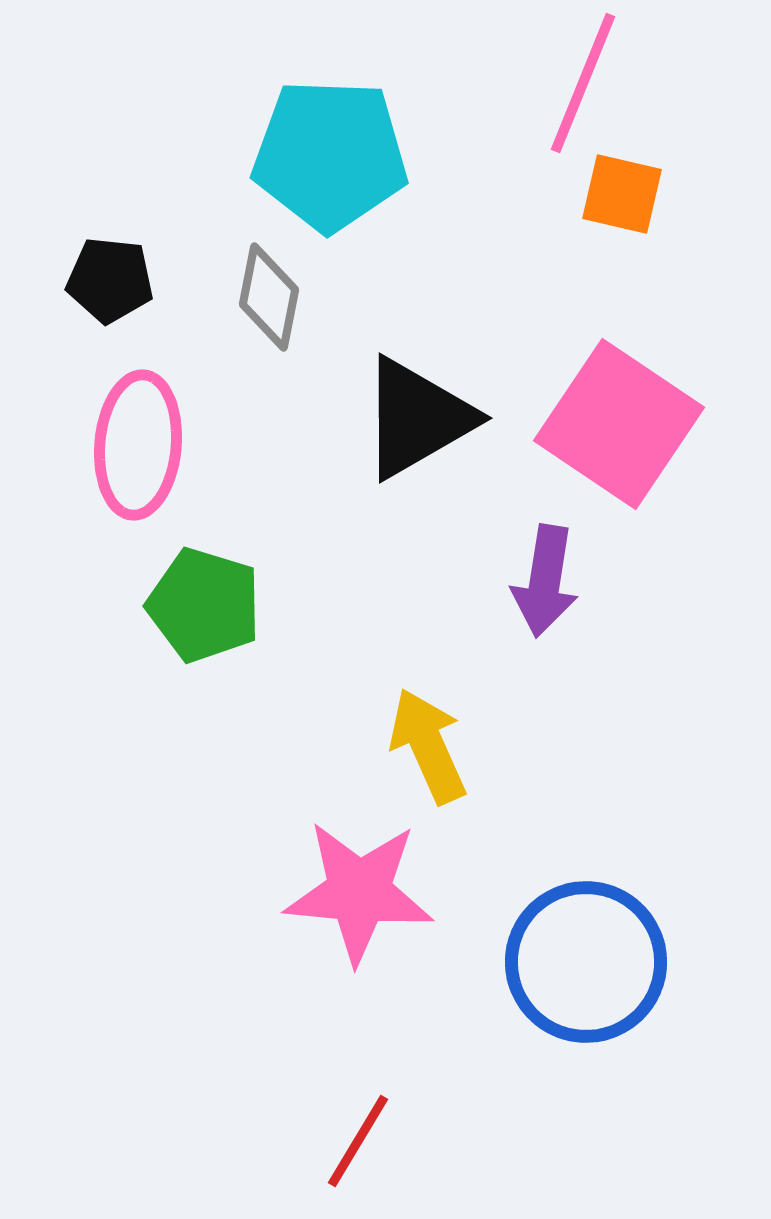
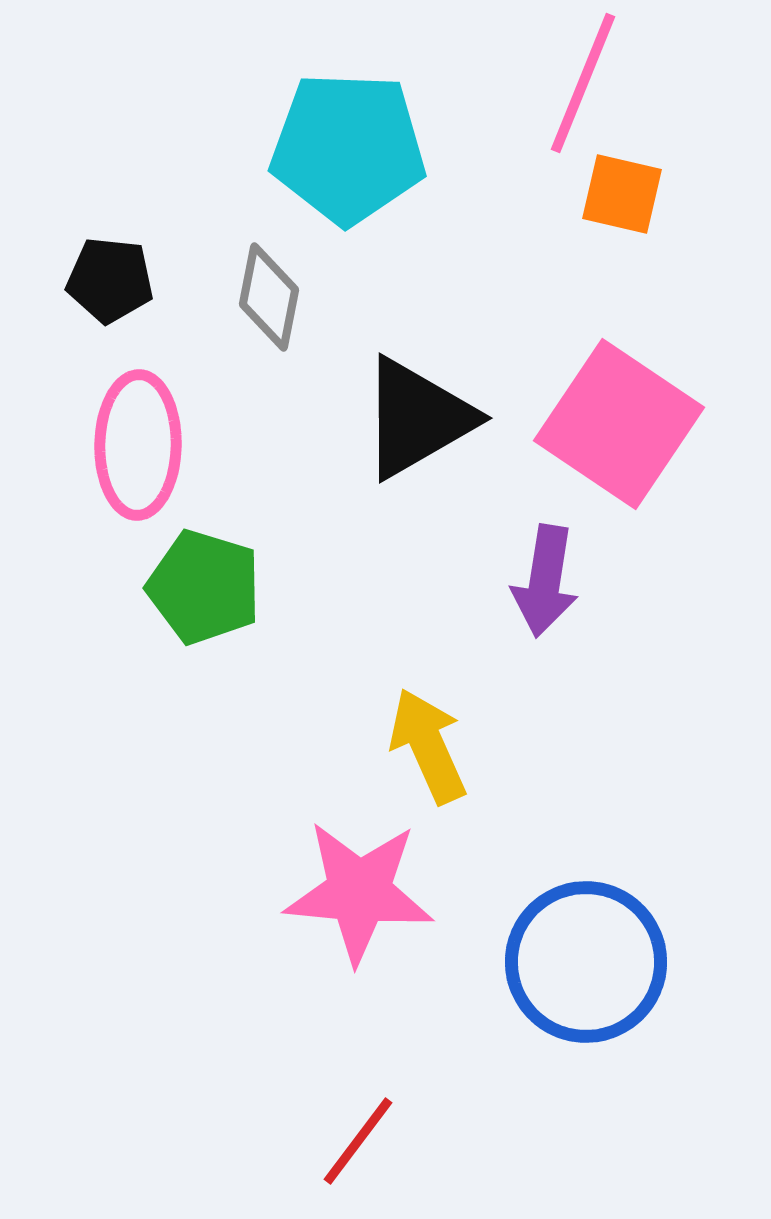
cyan pentagon: moved 18 px right, 7 px up
pink ellipse: rotated 4 degrees counterclockwise
green pentagon: moved 18 px up
red line: rotated 6 degrees clockwise
